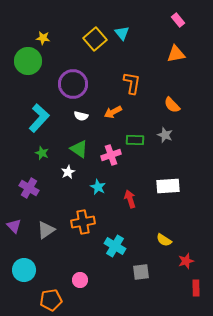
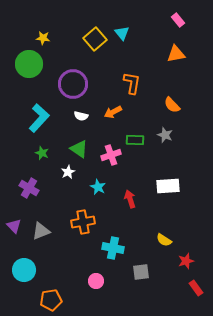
green circle: moved 1 px right, 3 px down
gray triangle: moved 5 px left, 1 px down; rotated 12 degrees clockwise
cyan cross: moved 2 px left, 2 px down; rotated 20 degrees counterclockwise
pink circle: moved 16 px right, 1 px down
red rectangle: rotated 35 degrees counterclockwise
